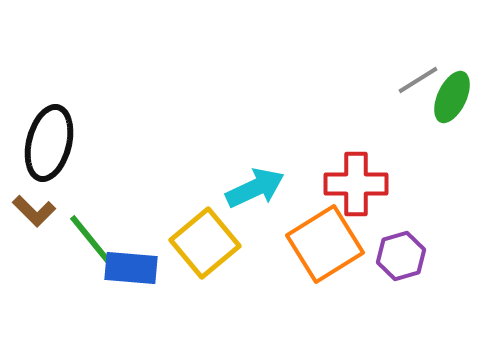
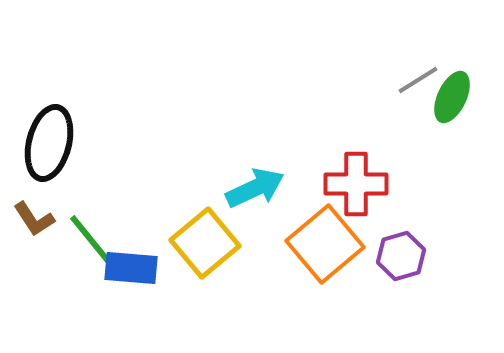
brown L-shape: moved 8 px down; rotated 12 degrees clockwise
orange square: rotated 8 degrees counterclockwise
